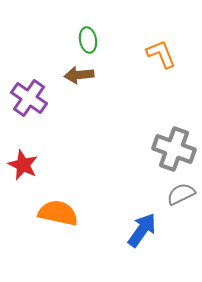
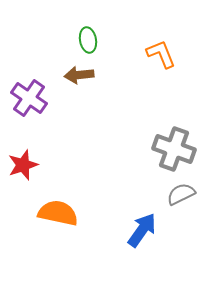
red star: rotated 28 degrees clockwise
